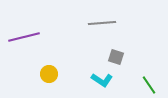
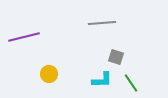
cyan L-shape: rotated 35 degrees counterclockwise
green line: moved 18 px left, 2 px up
